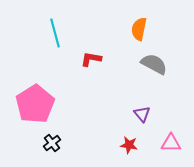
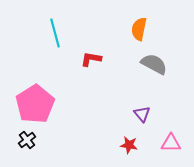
black cross: moved 25 px left, 3 px up
